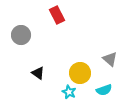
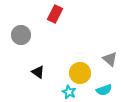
red rectangle: moved 2 px left, 1 px up; rotated 54 degrees clockwise
black triangle: moved 1 px up
